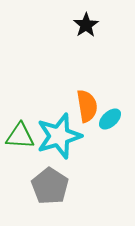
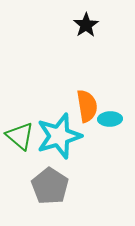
cyan ellipse: rotated 40 degrees clockwise
green triangle: rotated 36 degrees clockwise
